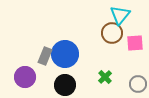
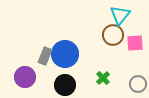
brown circle: moved 1 px right, 2 px down
green cross: moved 2 px left, 1 px down
